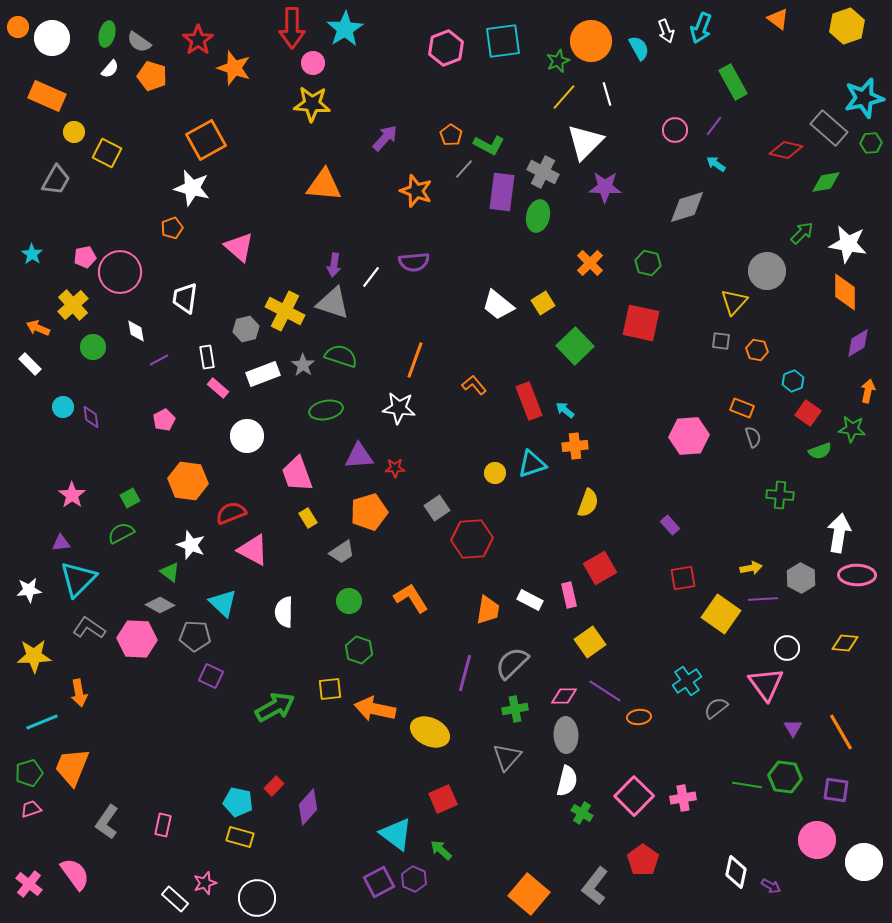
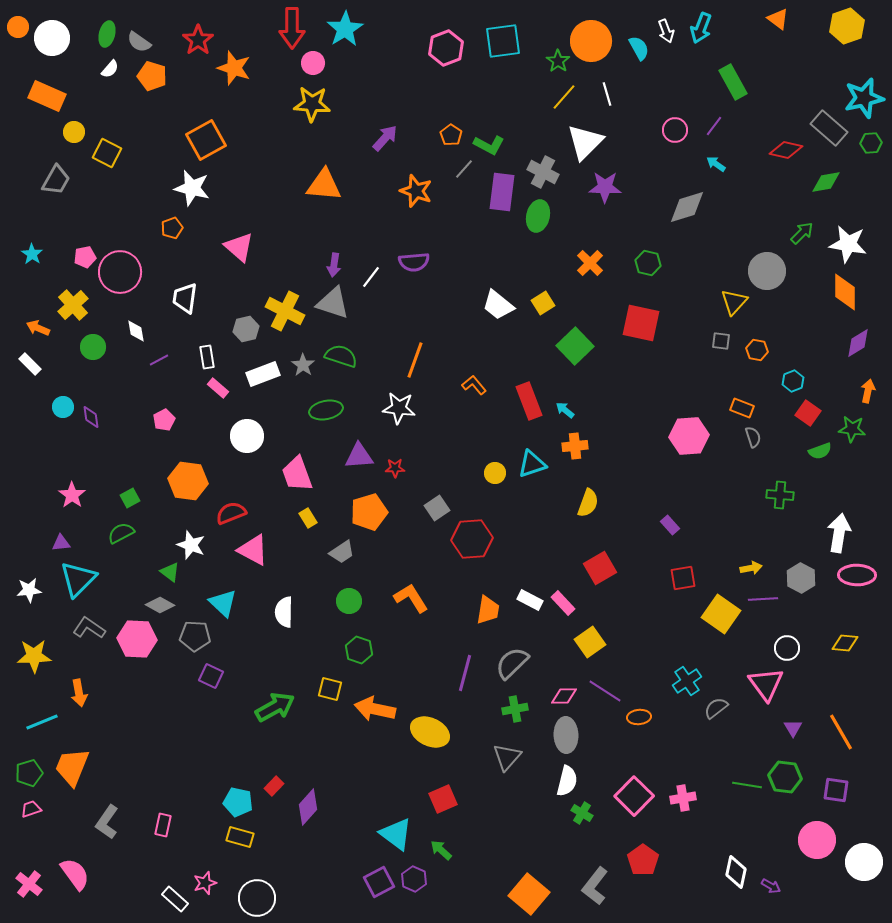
green star at (558, 61): rotated 15 degrees counterclockwise
pink rectangle at (569, 595): moved 6 px left, 8 px down; rotated 30 degrees counterclockwise
yellow square at (330, 689): rotated 20 degrees clockwise
